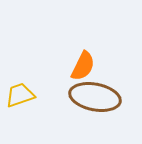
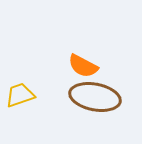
orange semicircle: rotated 92 degrees clockwise
